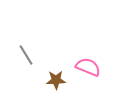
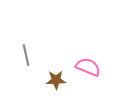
gray line: rotated 20 degrees clockwise
